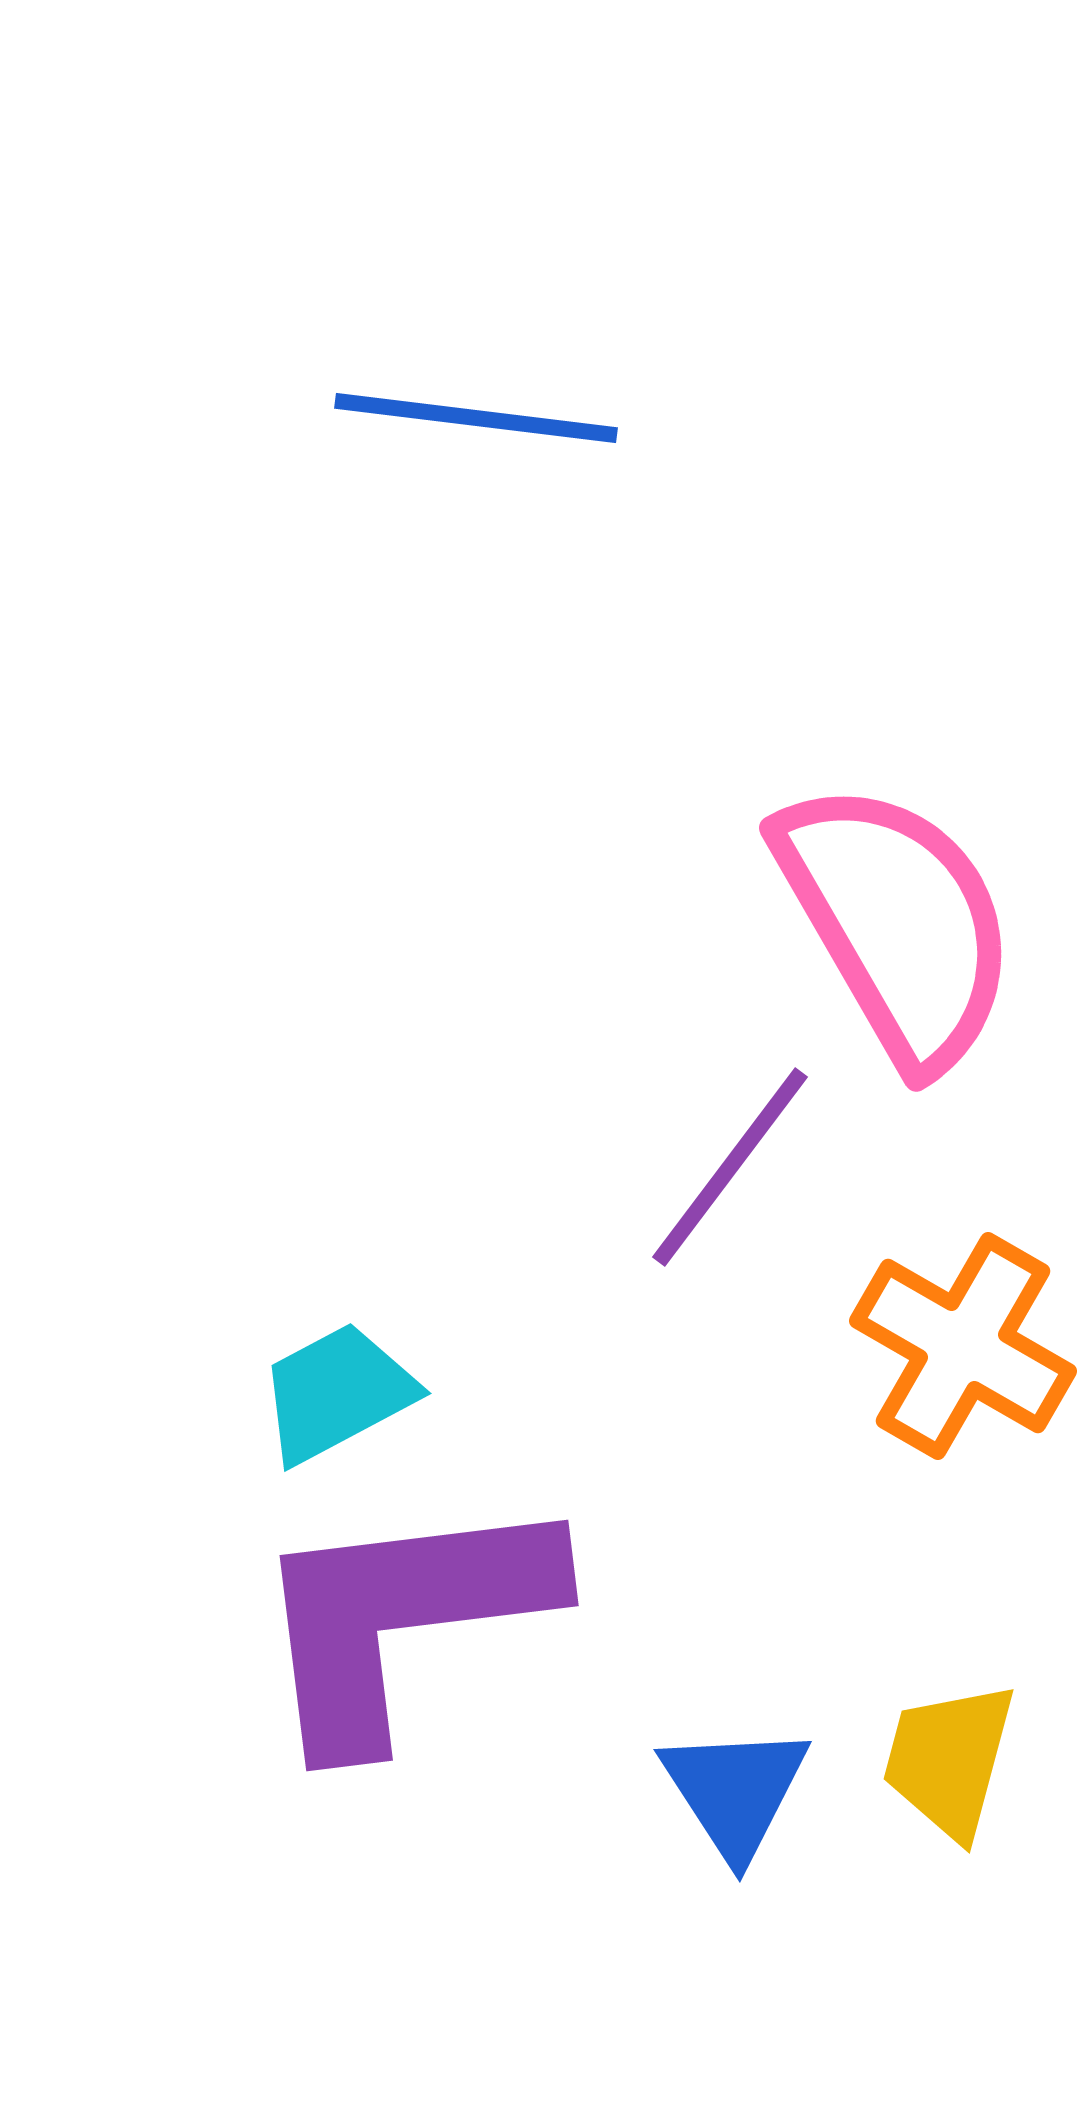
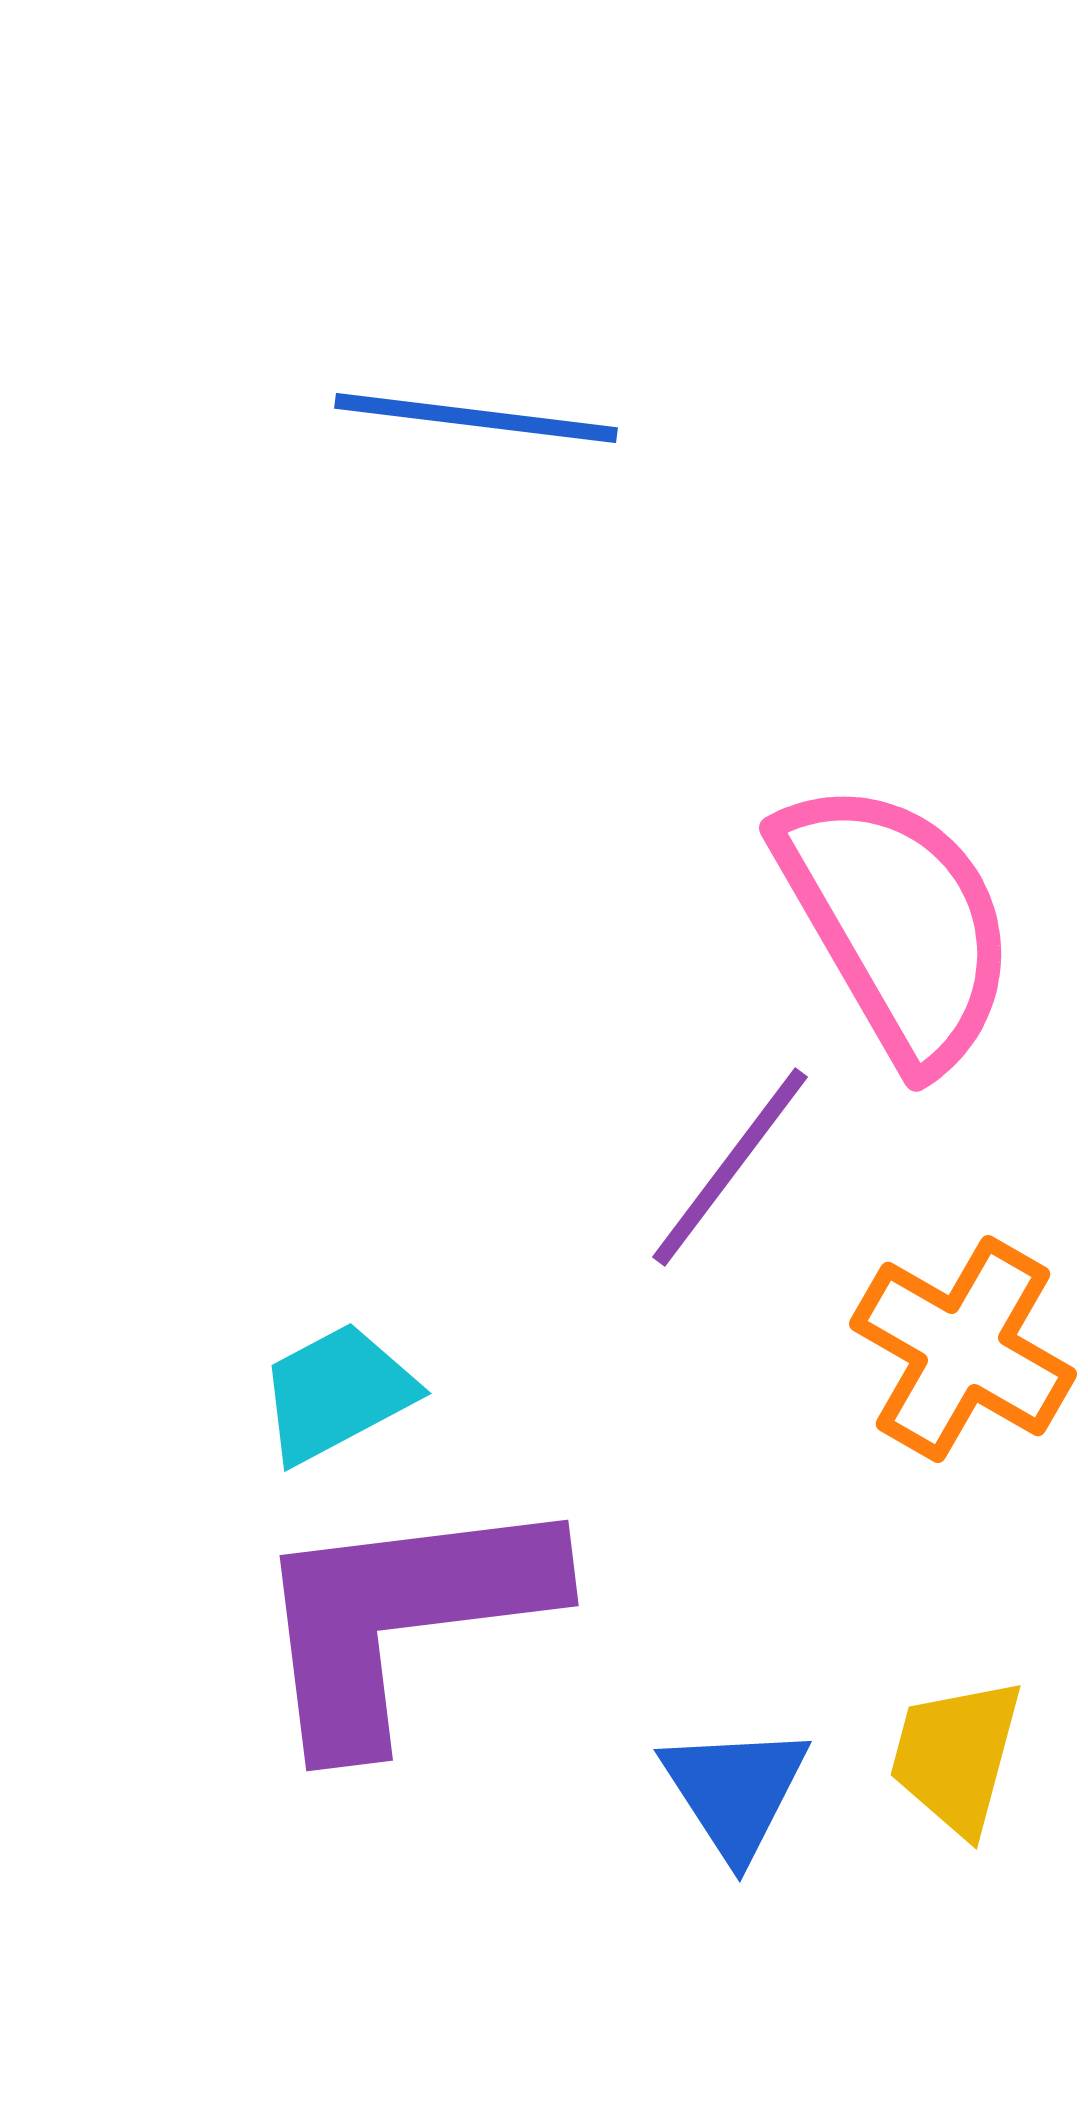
orange cross: moved 3 px down
yellow trapezoid: moved 7 px right, 4 px up
